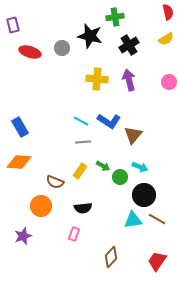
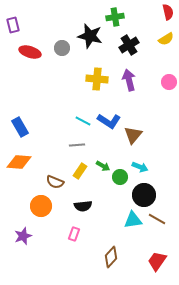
cyan line: moved 2 px right
gray line: moved 6 px left, 3 px down
black semicircle: moved 2 px up
